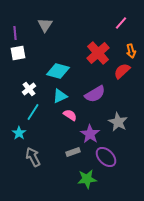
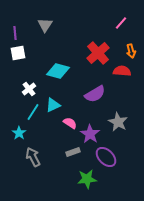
red semicircle: rotated 48 degrees clockwise
cyan triangle: moved 7 px left, 9 px down
pink semicircle: moved 8 px down
